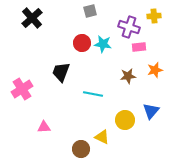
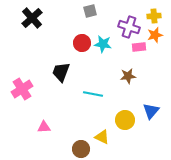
orange star: moved 35 px up
